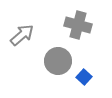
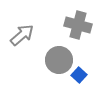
gray circle: moved 1 px right, 1 px up
blue square: moved 5 px left, 2 px up
